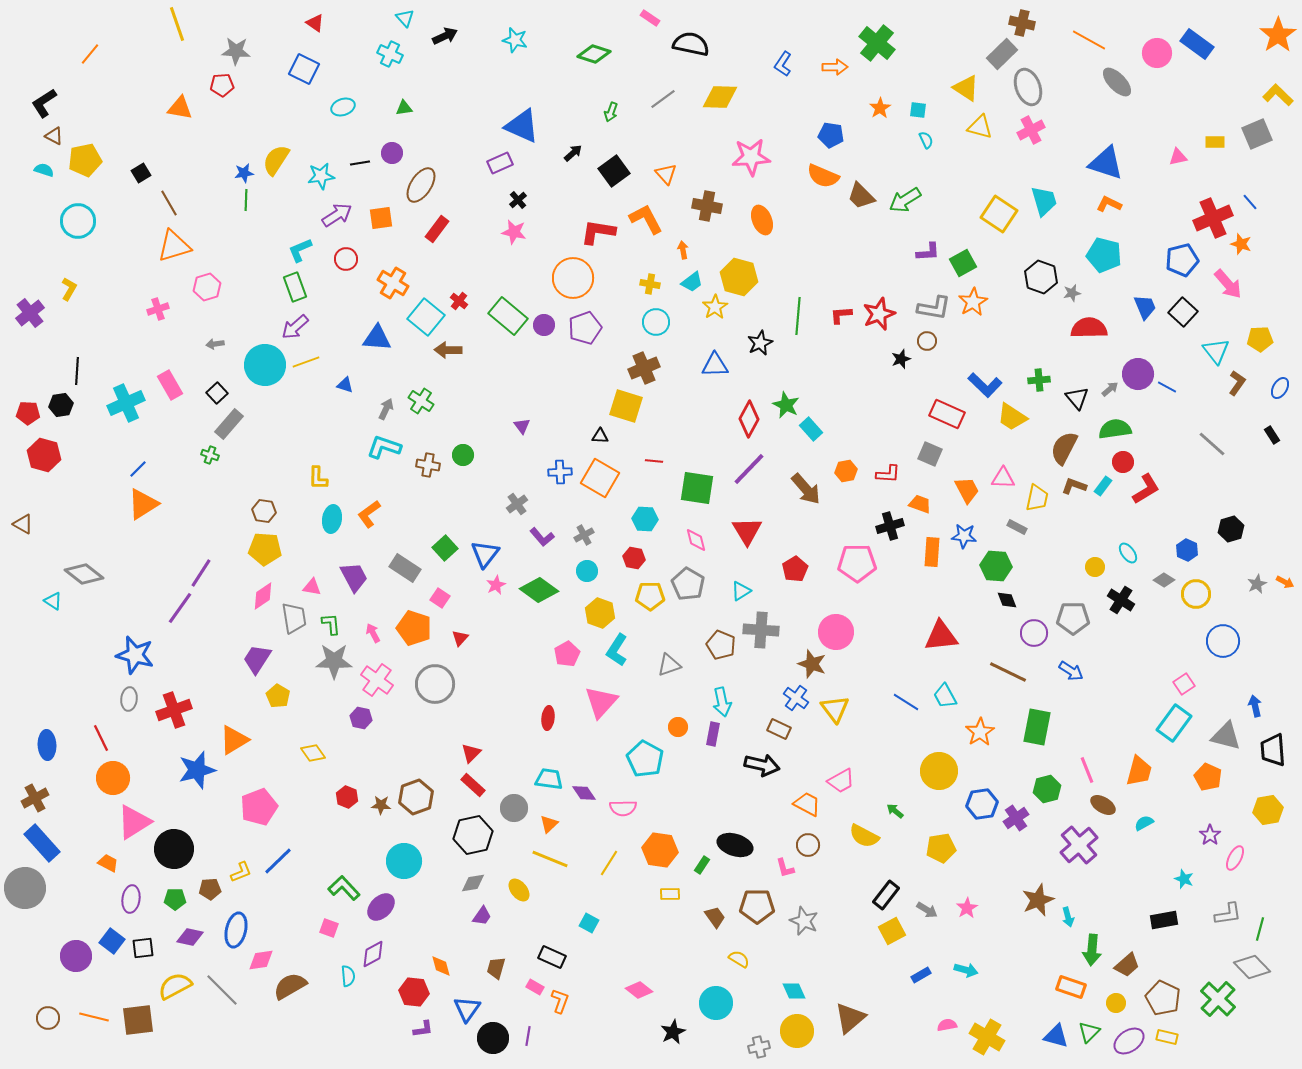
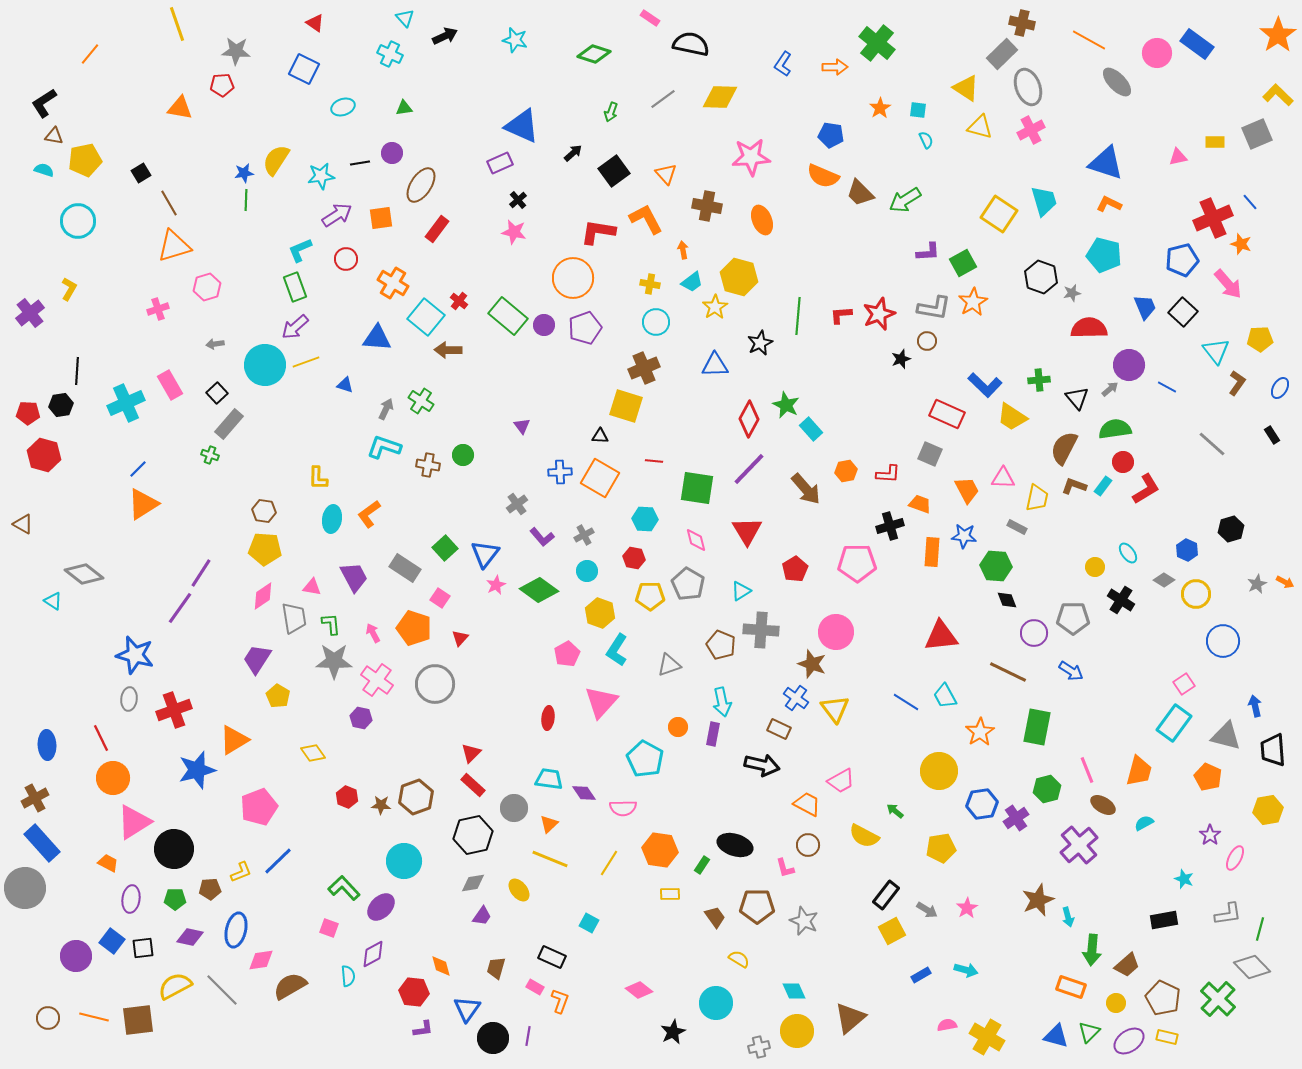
brown triangle at (54, 136): rotated 18 degrees counterclockwise
brown trapezoid at (861, 196): moved 1 px left, 3 px up
purple circle at (1138, 374): moved 9 px left, 9 px up
